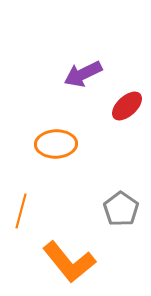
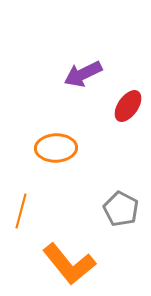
red ellipse: moved 1 px right; rotated 12 degrees counterclockwise
orange ellipse: moved 4 px down
gray pentagon: rotated 8 degrees counterclockwise
orange L-shape: moved 2 px down
